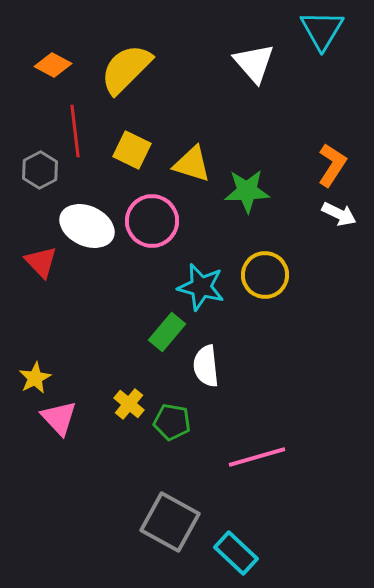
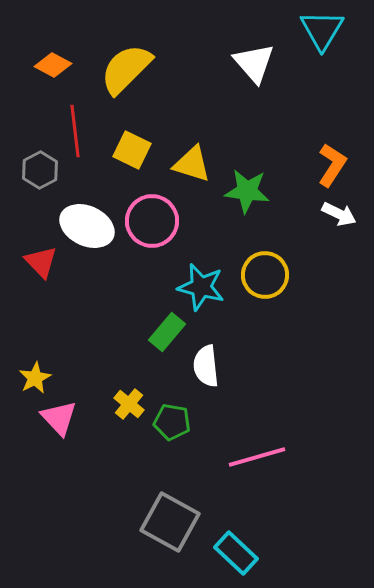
green star: rotated 9 degrees clockwise
